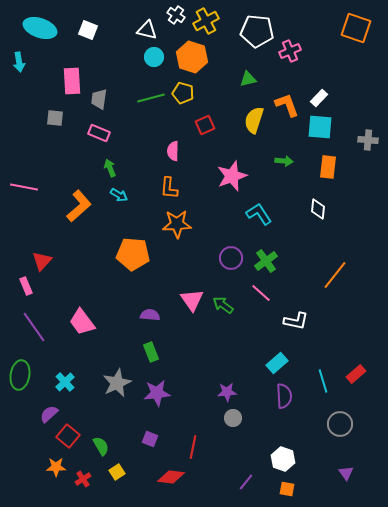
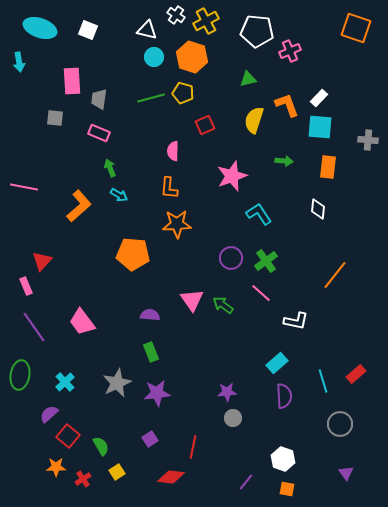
purple square at (150, 439): rotated 35 degrees clockwise
